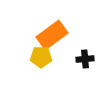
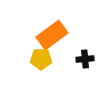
yellow pentagon: moved 2 px down
